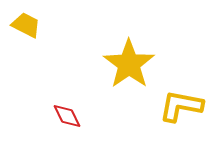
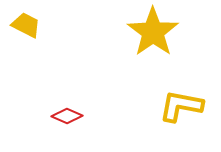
yellow star: moved 24 px right, 32 px up
red diamond: rotated 40 degrees counterclockwise
